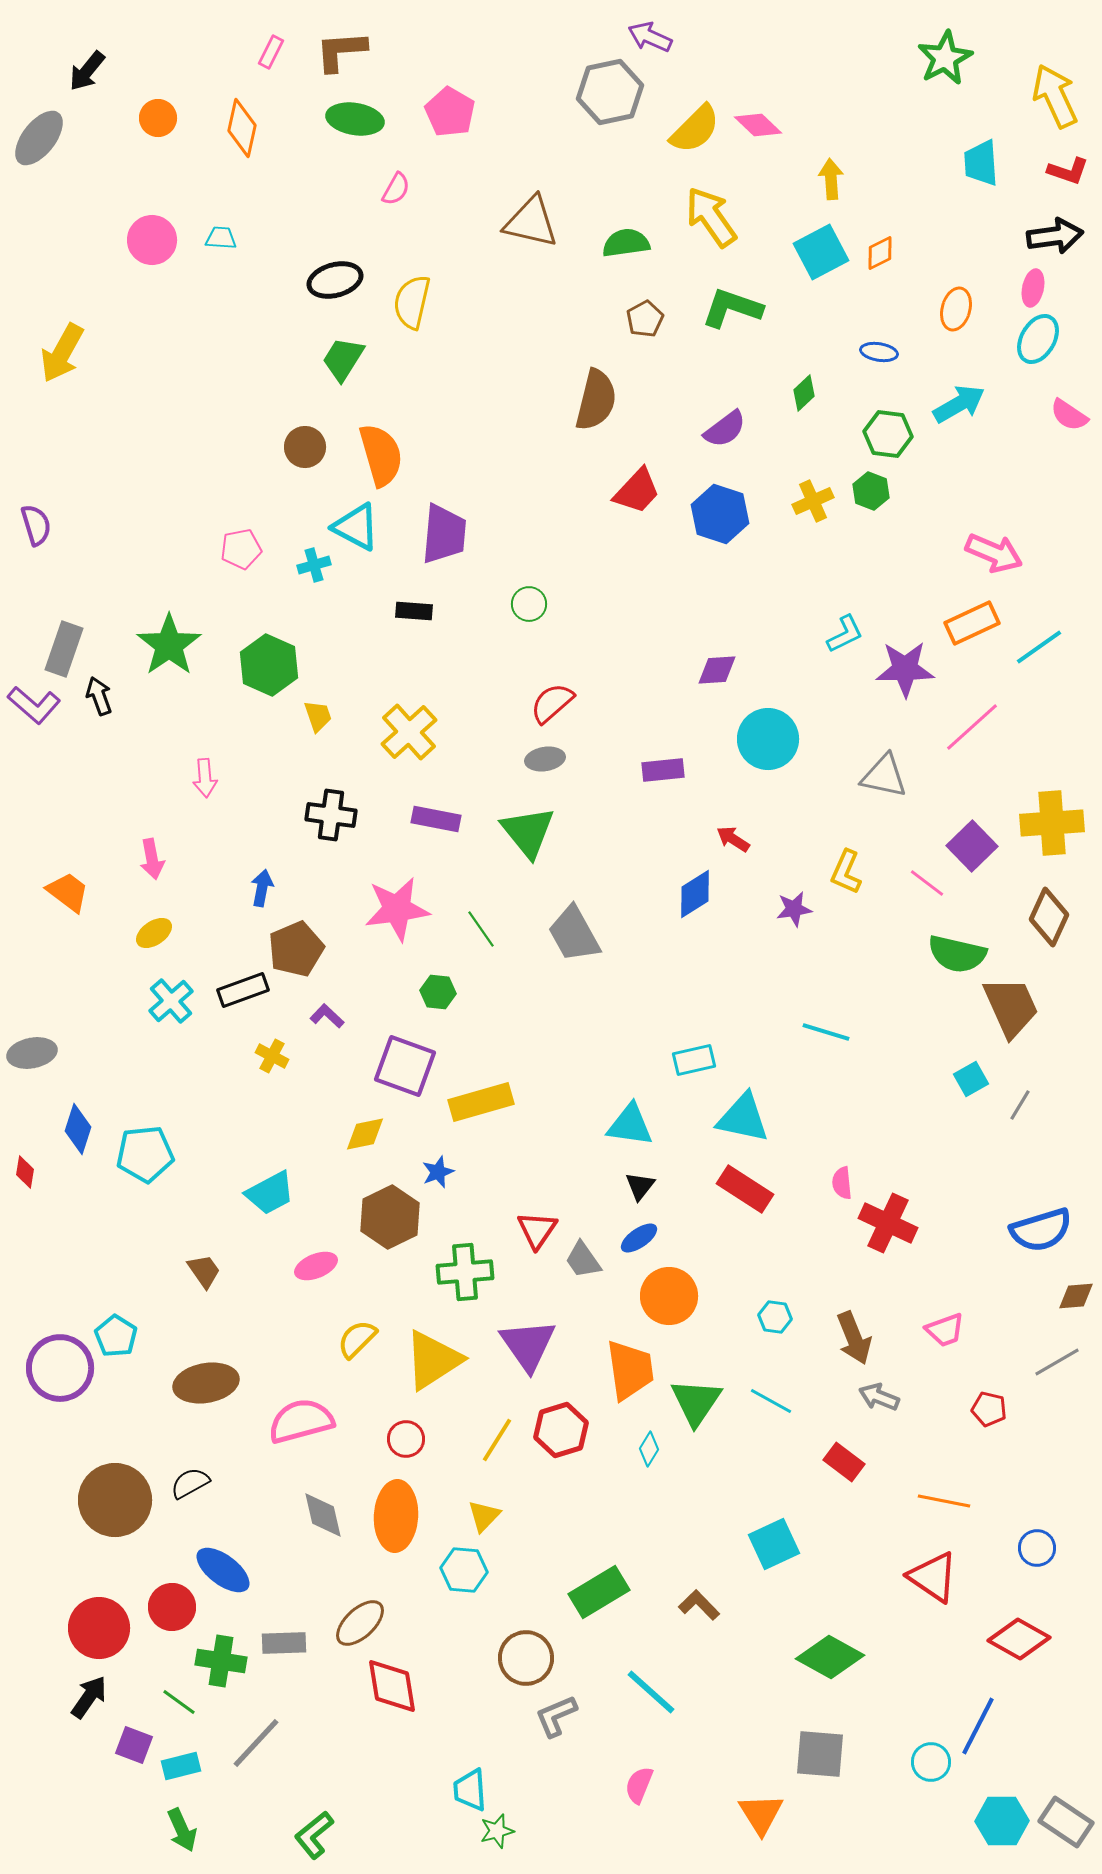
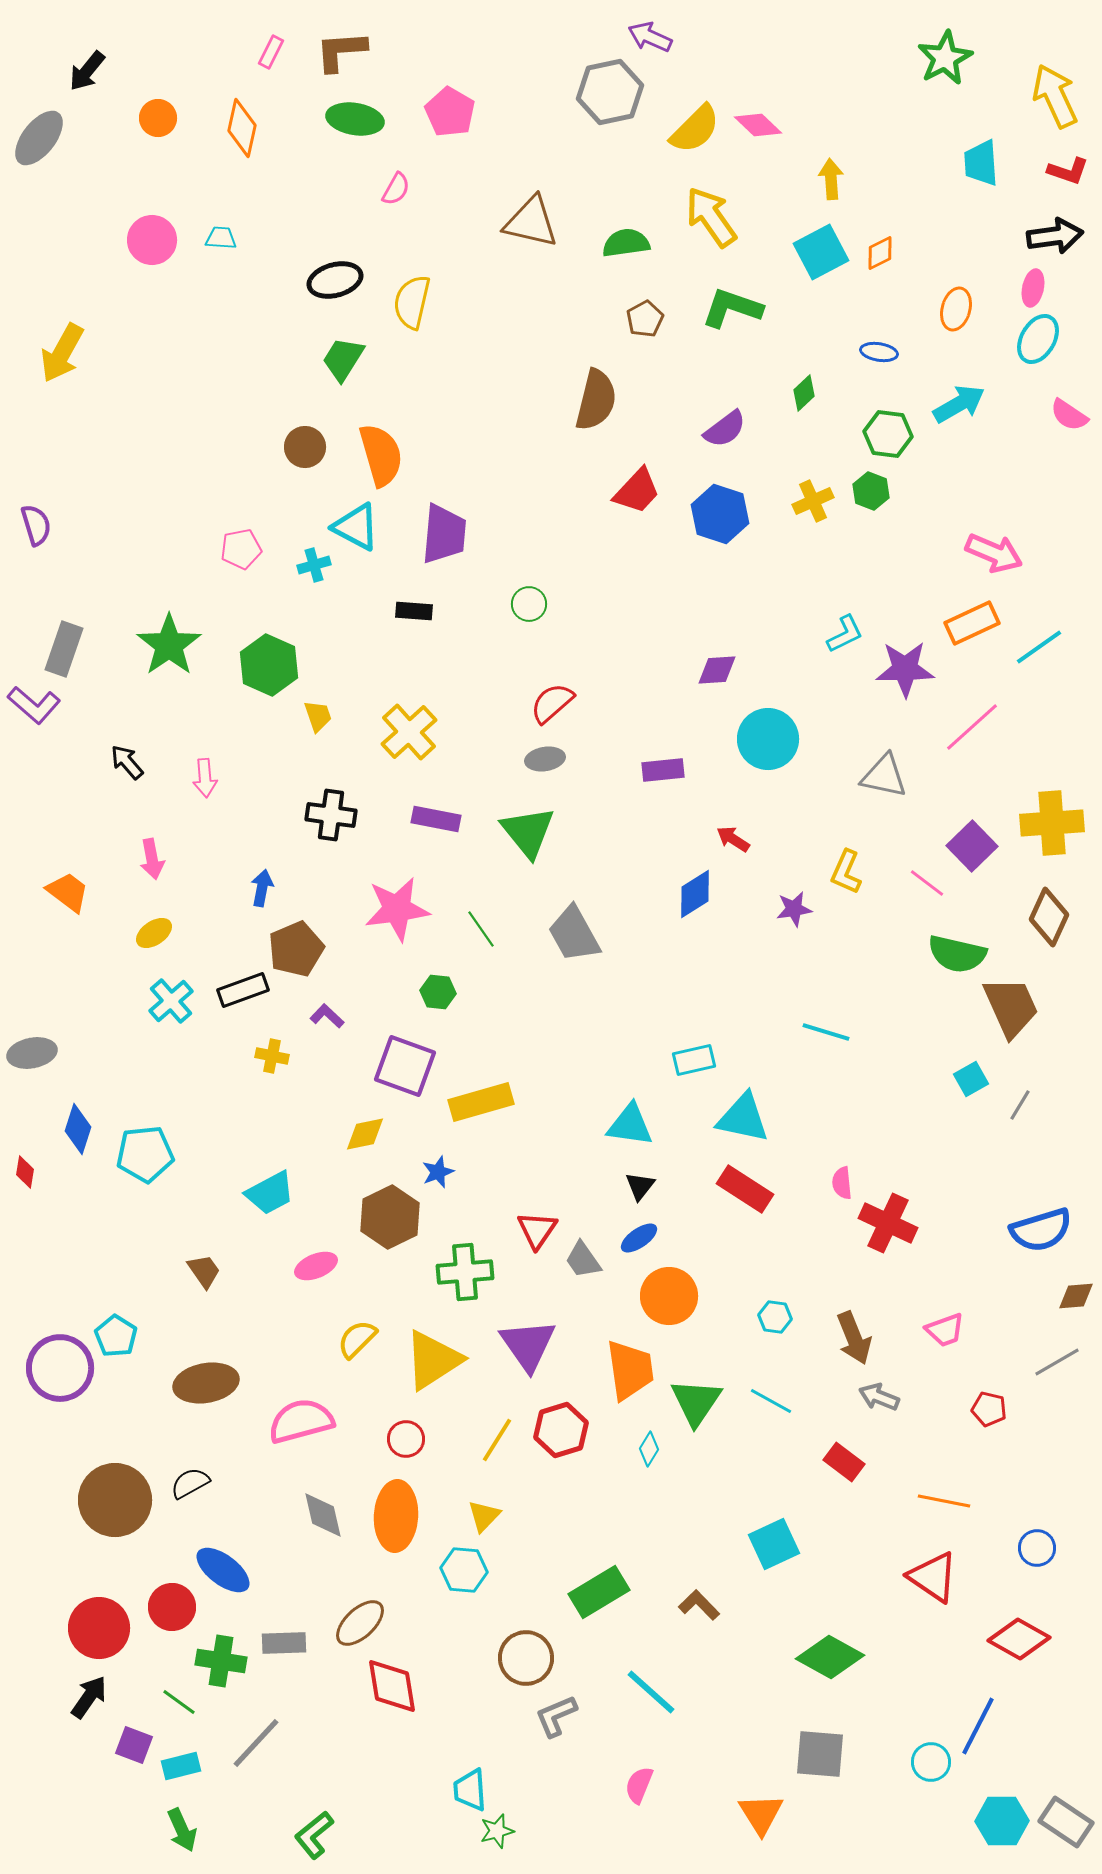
black arrow at (99, 696): moved 28 px right, 66 px down; rotated 21 degrees counterclockwise
yellow cross at (272, 1056): rotated 16 degrees counterclockwise
